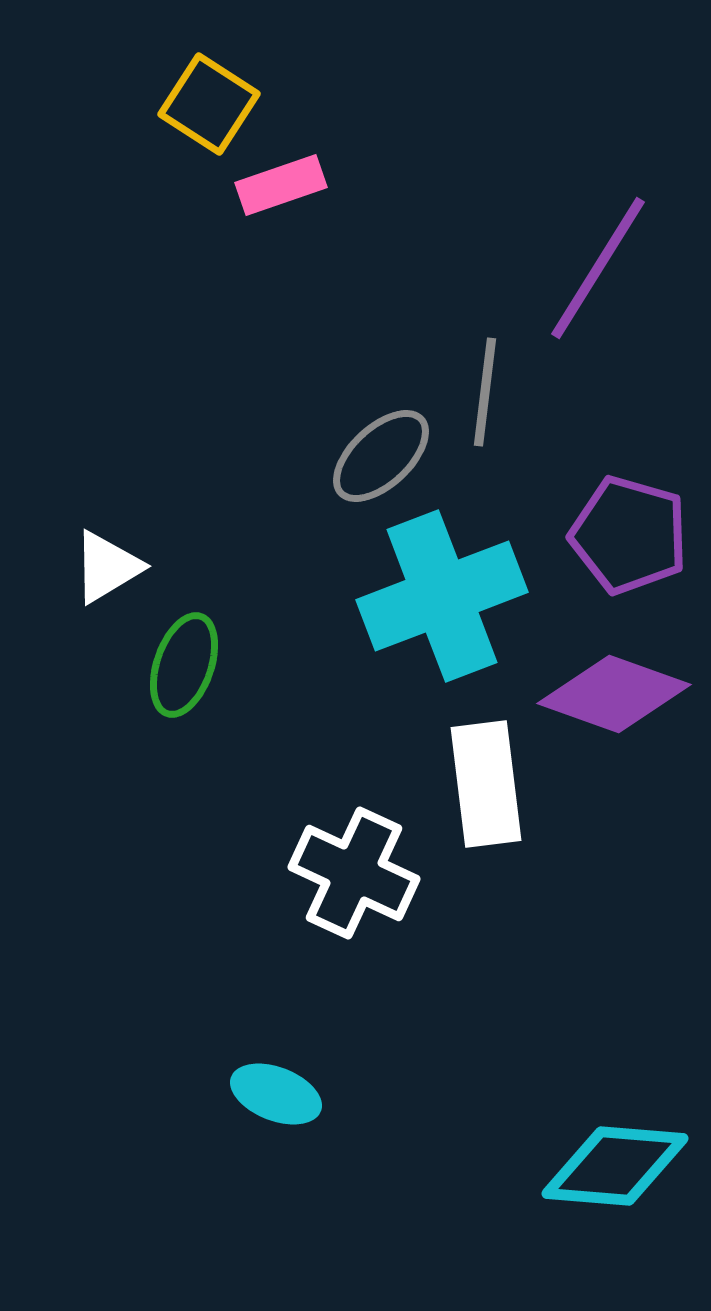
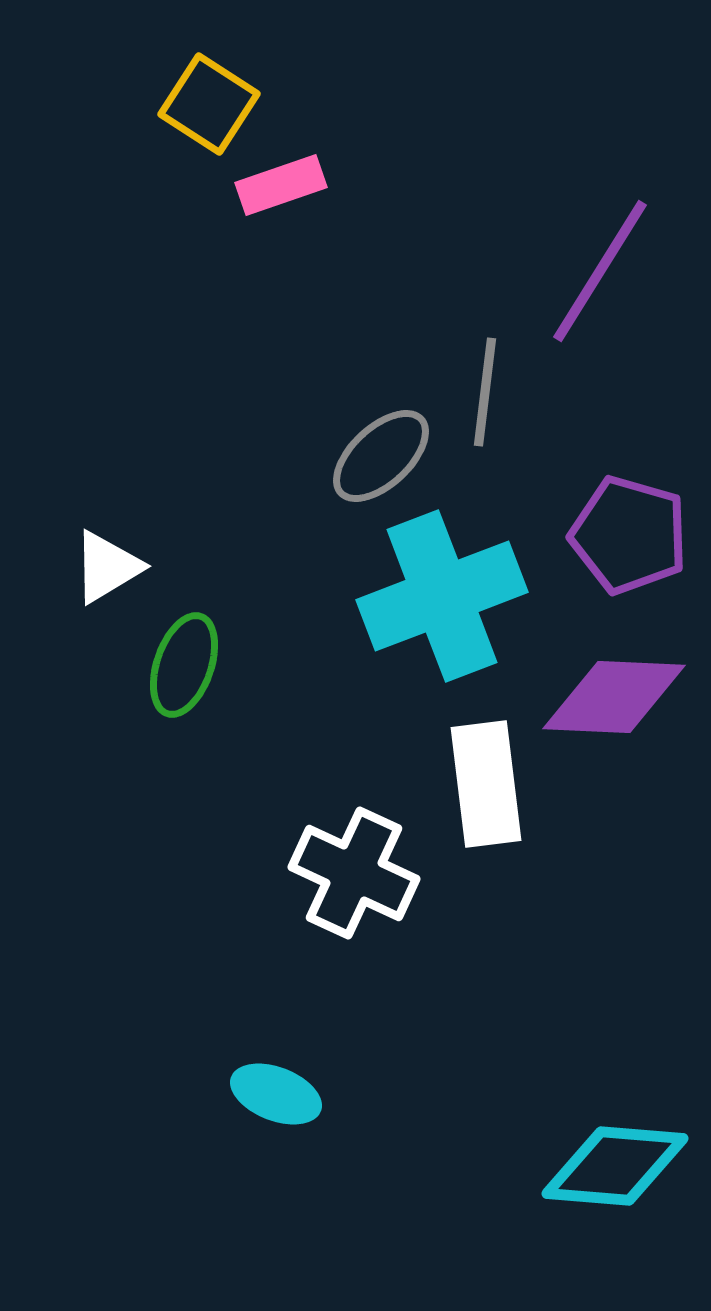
purple line: moved 2 px right, 3 px down
purple diamond: moved 3 px down; rotated 17 degrees counterclockwise
